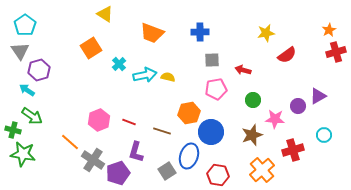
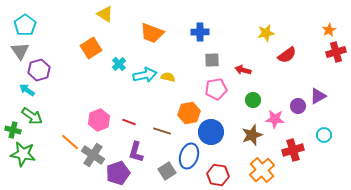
gray cross at (93, 160): moved 5 px up
